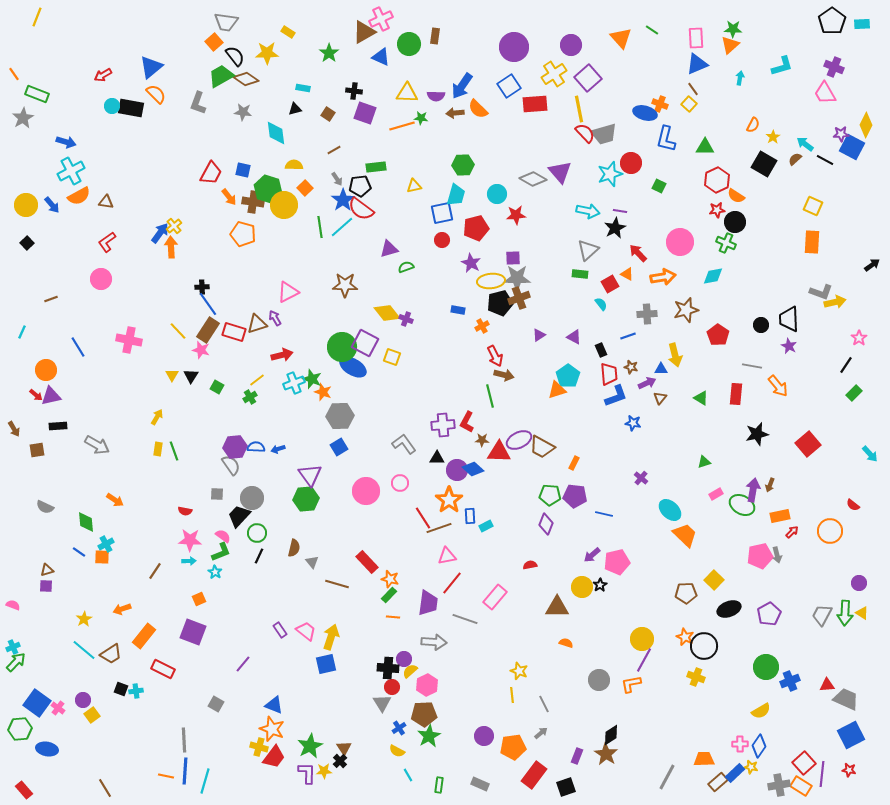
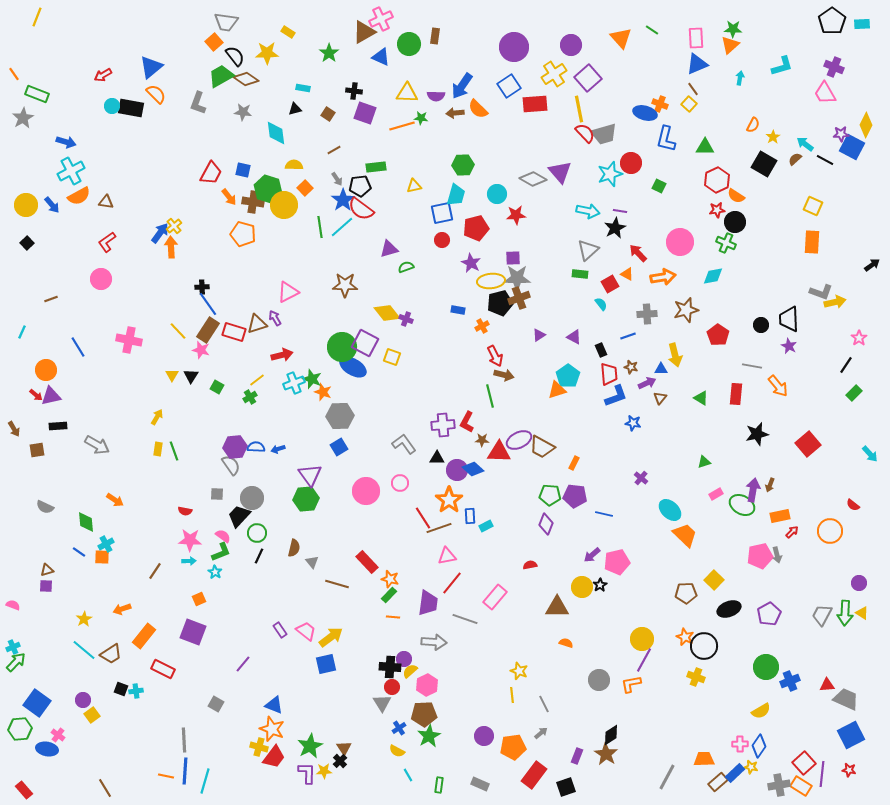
yellow arrow at (331, 637): rotated 35 degrees clockwise
black cross at (388, 668): moved 2 px right, 1 px up
pink cross at (58, 708): moved 27 px down
